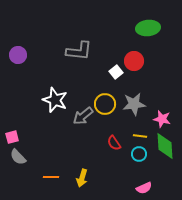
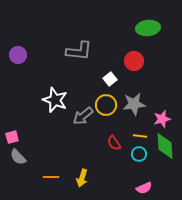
white square: moved 6 px left, 7 px down
yellow circle: moved 1 px right, 1 px down
pink star: rotated 30 degrees counterclockwise
